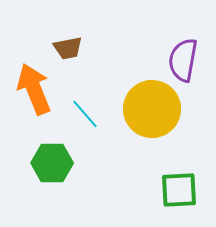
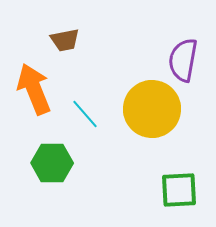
brown trapezoid: moved 3 px left, 8 px up
